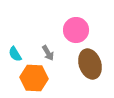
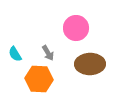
pink circle: moved 2 px up
brown ellipse: rotated 72 degrees counterclockwise
orange hexagon: moved 5 px right, 1 px down
